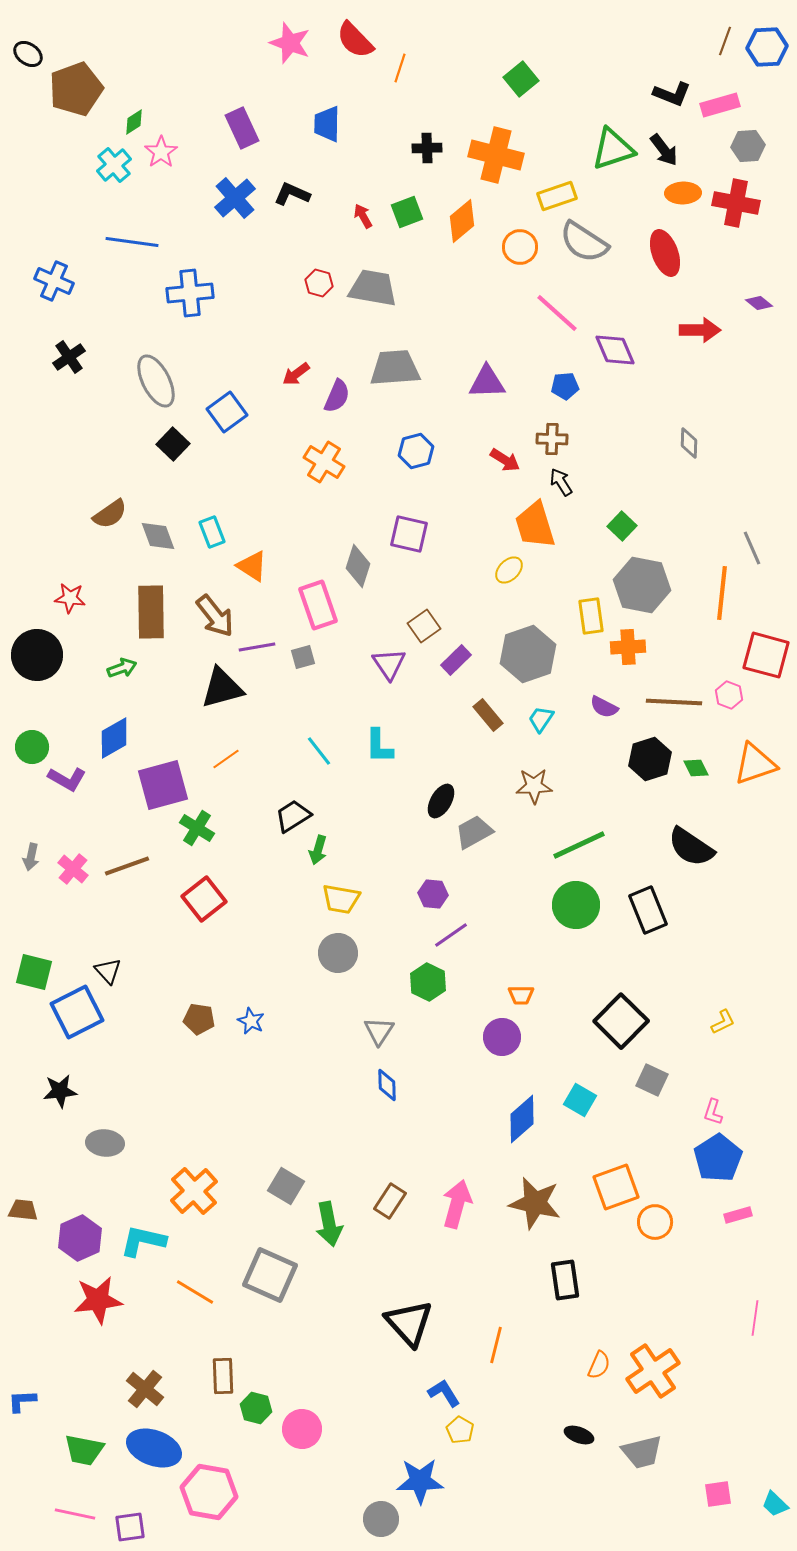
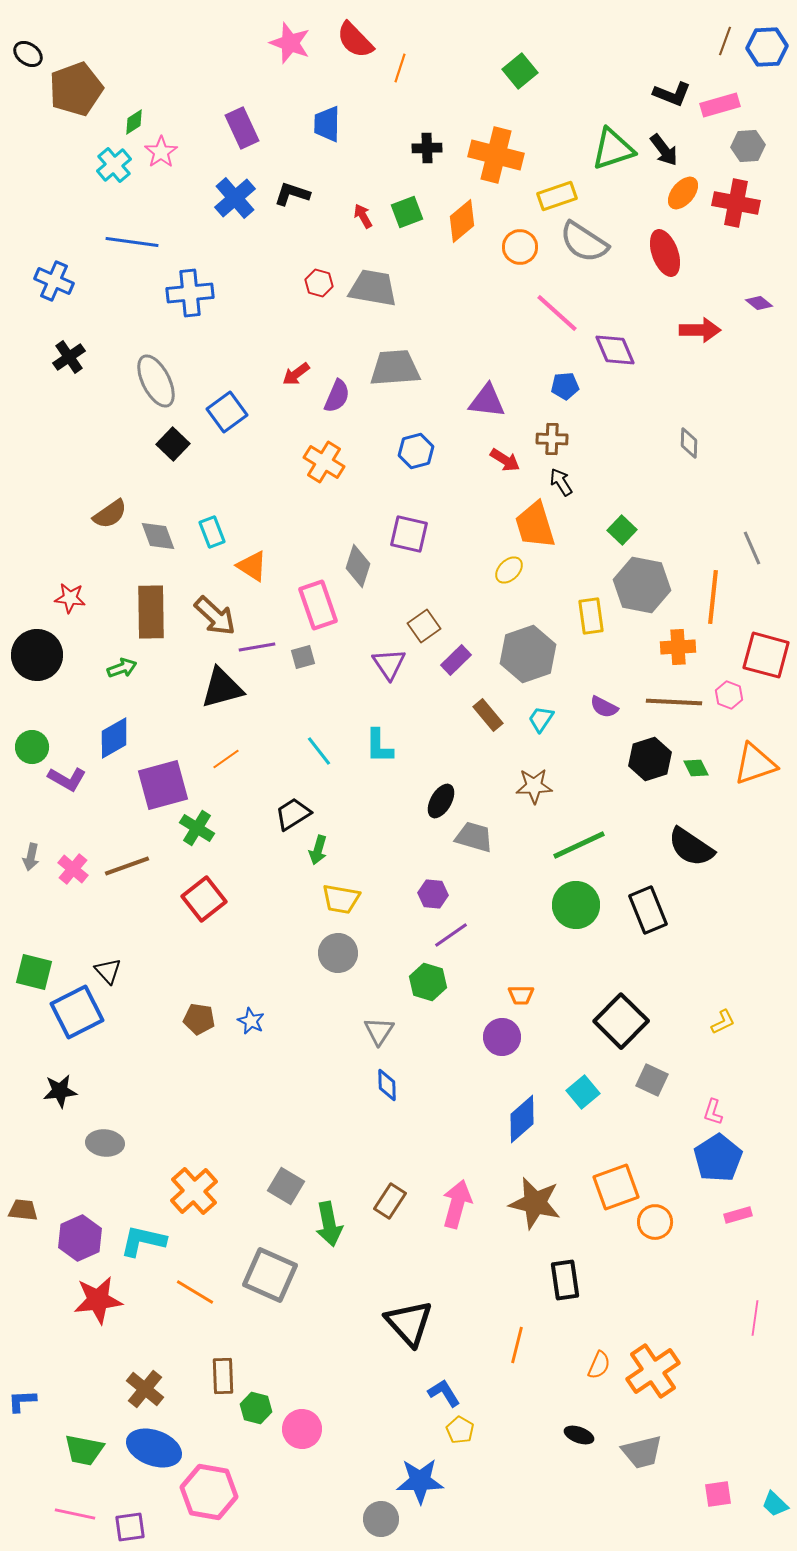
green square at (521, 79): moved 1 px left, 8 px up
orange ellipse at (683, 193): rotated 48 degrees counterclockwise
black L-shape at (292, 194): rotated 6 degrees counterclockwise
purple triangle at (487, 382): moved 19 px down; rotated 9 degrees clockwise
green square at (622, 526): moved 4 px down
orange line at (722, 593): moved 9 px left, 4 px down
brown arrow at (215, 616): rotated 9 degrees counterclockwise
orange cross at (628, 647): moved 50 px right
black trapezoid at (293, 816): moved 2 px up
gray trapezoid at (474, 832): moved 5 px down; rotated 45 degrees clockwise
green hexagon at (428, 982): rotated 9 degrees counterclockwise
cyan square at (580, 1100): moved 3 px right, 8 px up; rotated 20 degrees clockwise
orange line at (496, 1345): moved 21 px right
